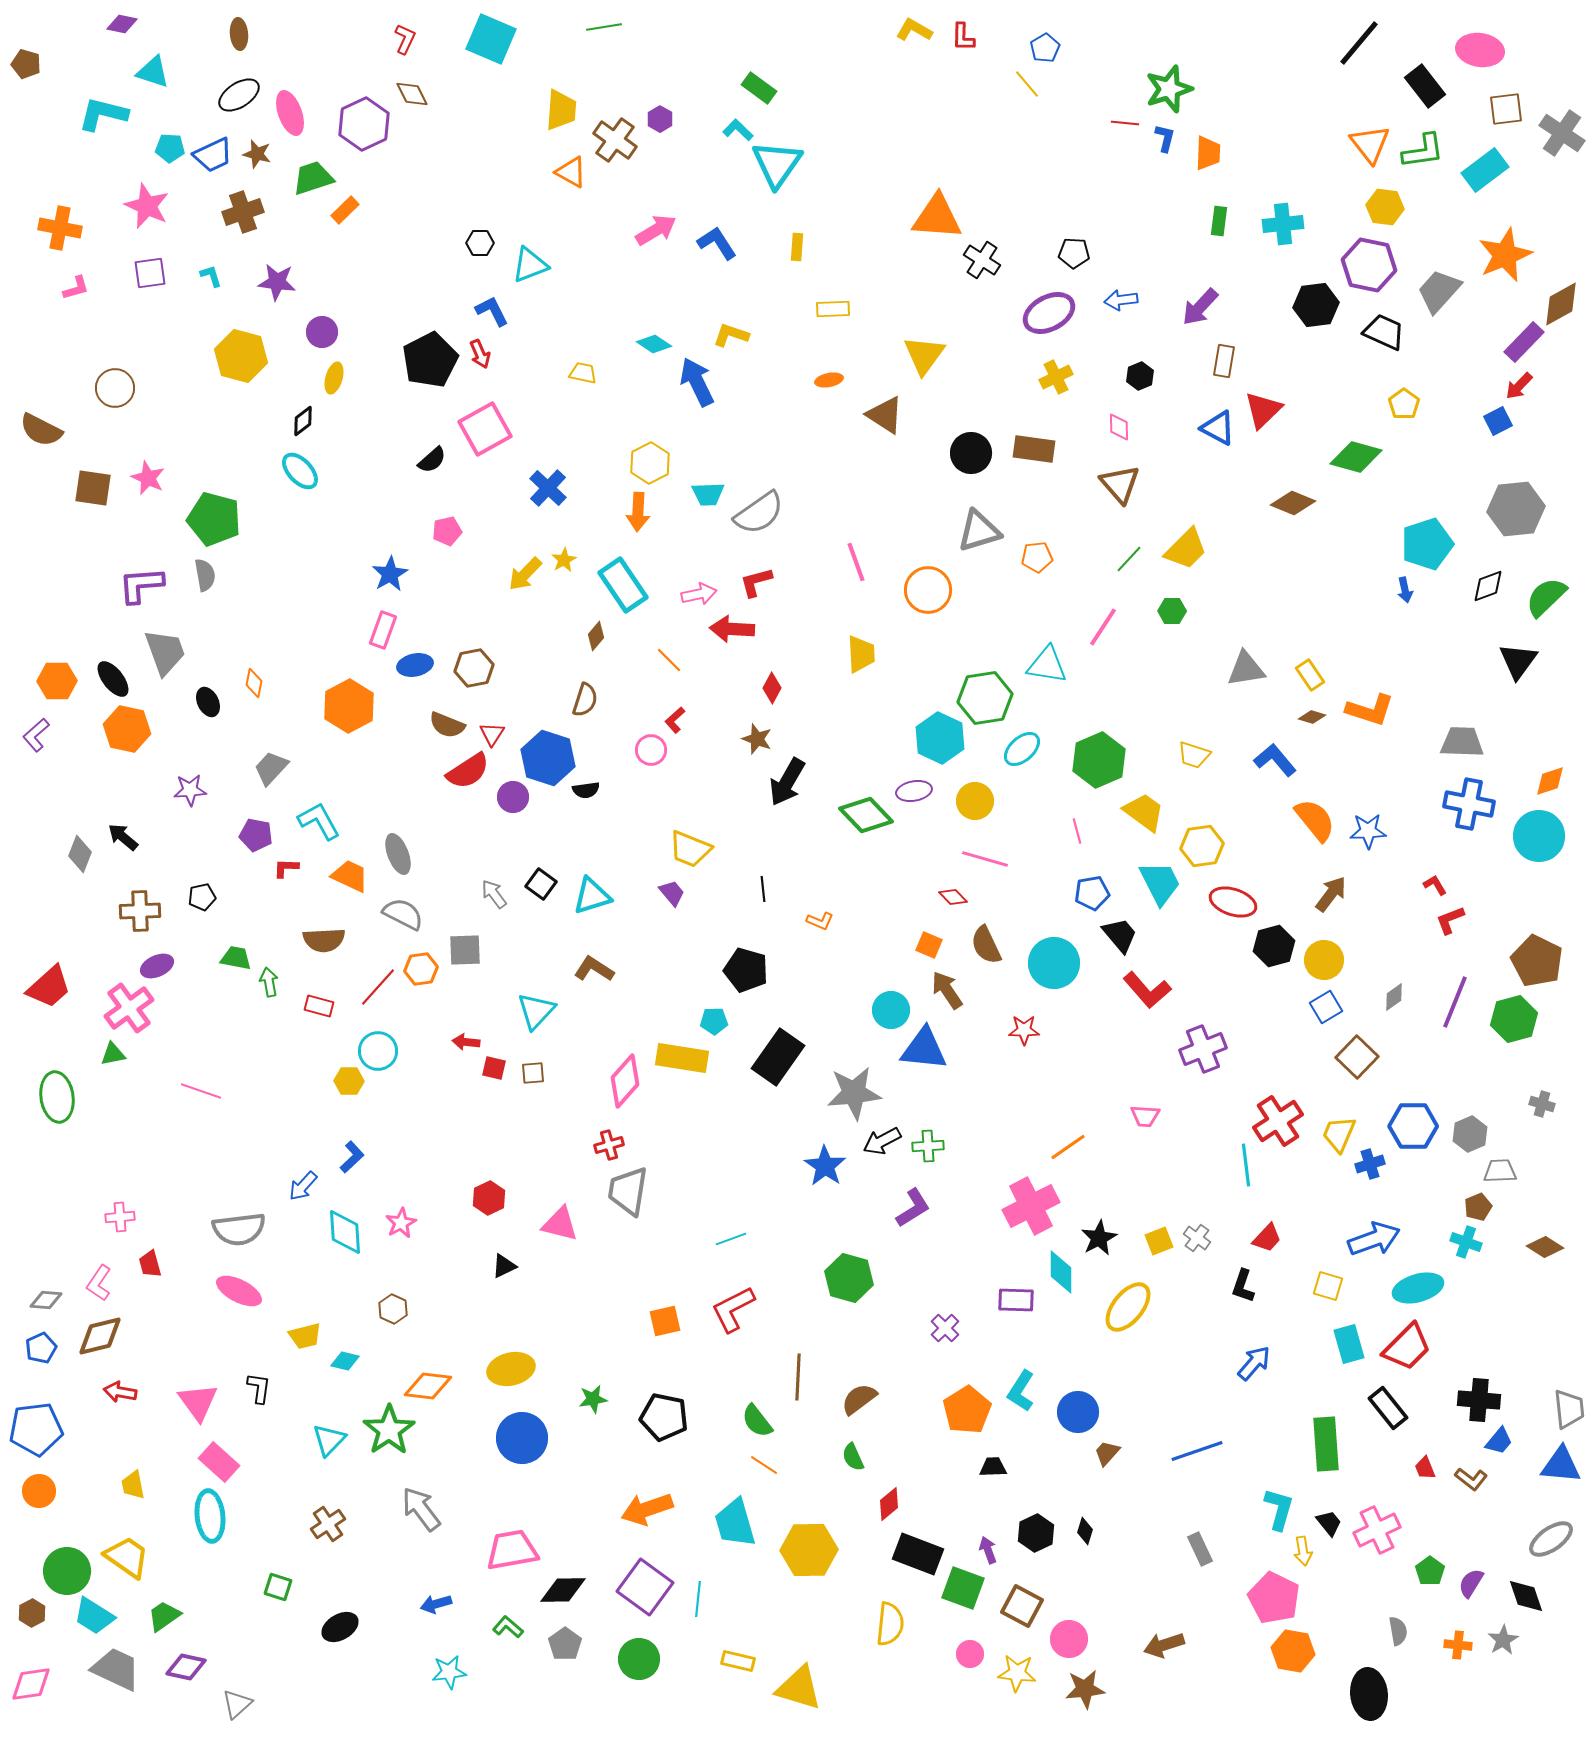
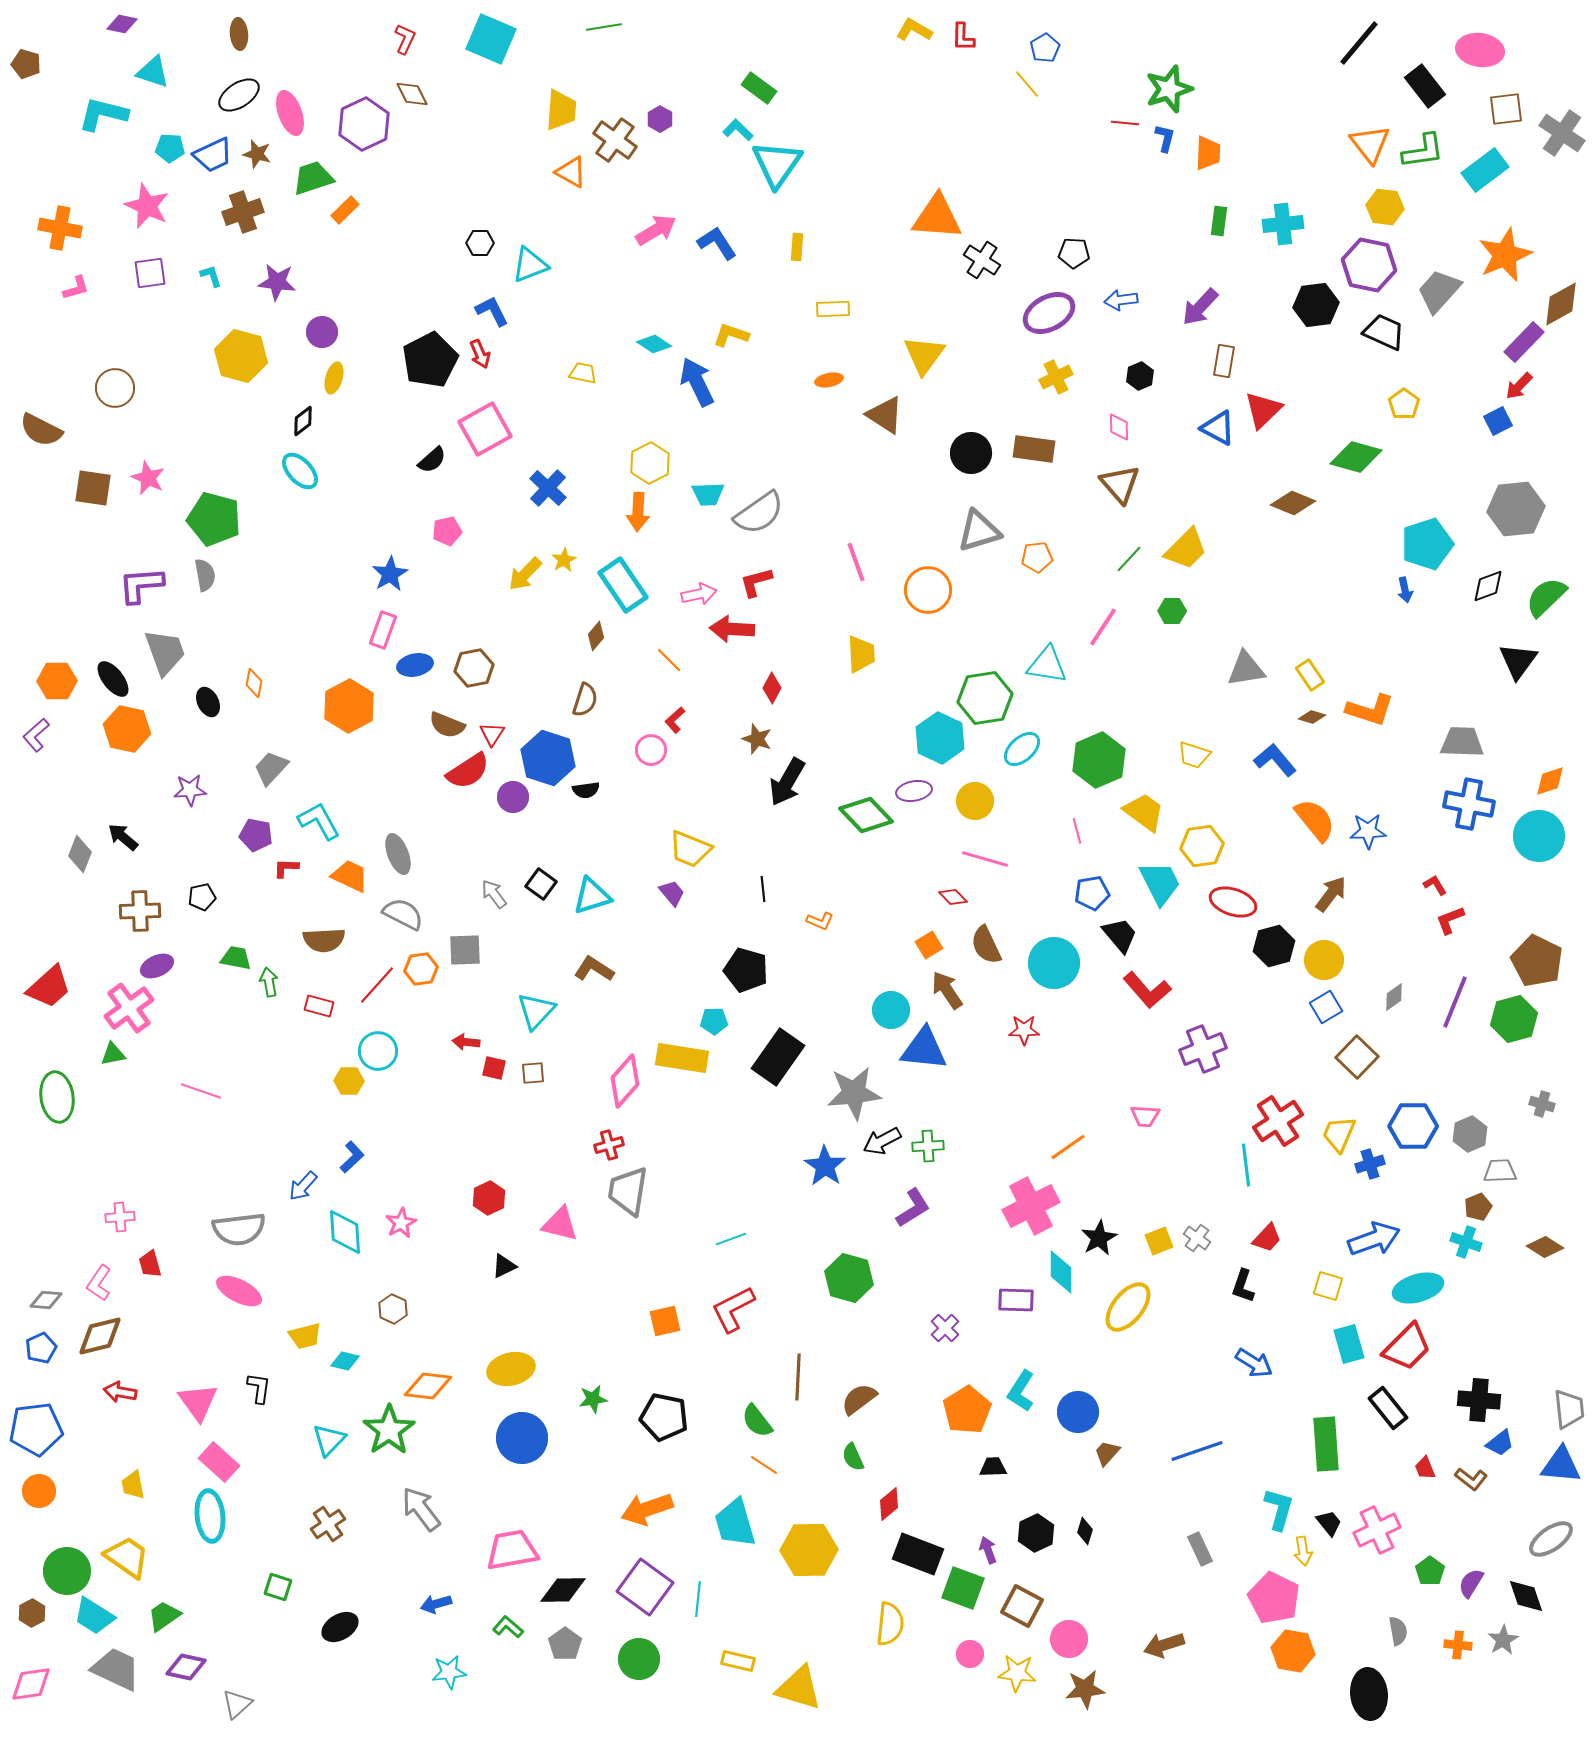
orange square at (929, 945): rotated 36 degrees clockwise
red line at (378, 987): moved 1 px left, 2 px up
blue arrow at (1254, 1363): rotated 81 degrees clockwise
blue trapezoid at (1499, 1441): moved 1 px right, 2 px down; rotated 12 degrees clockwise
